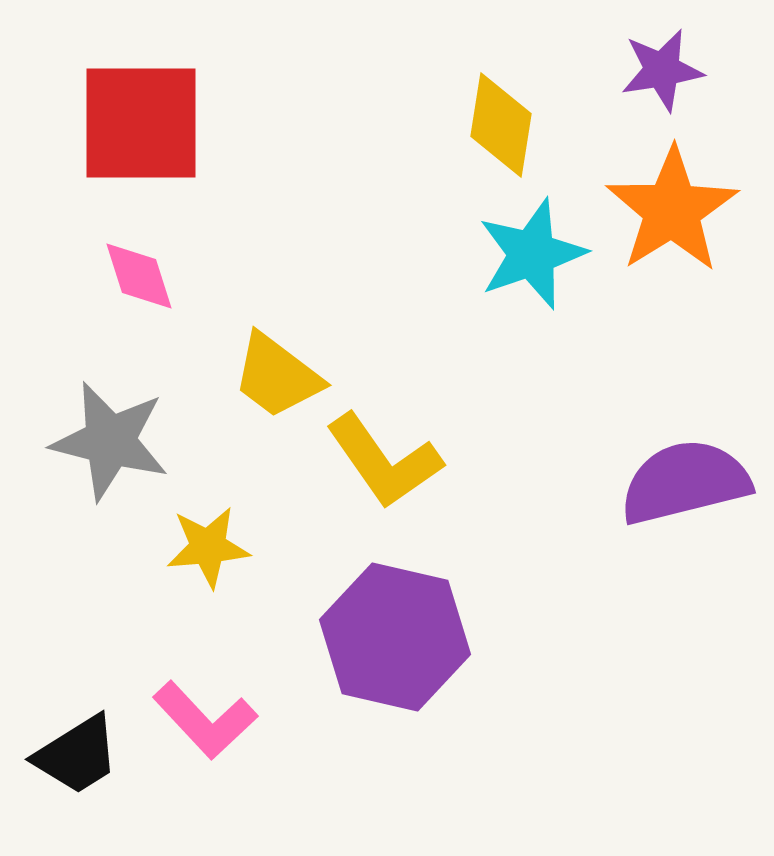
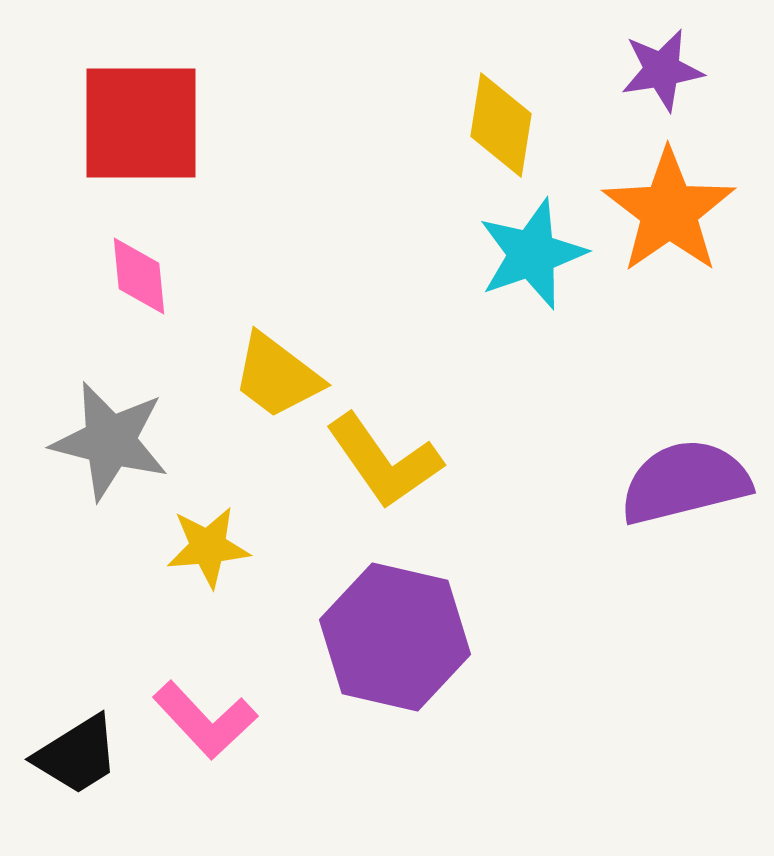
orange star: moved 3 px left, 1 px down; rotated 3 degrees counterclockwise
pink diamond: rotated 12 degrees clockwise
